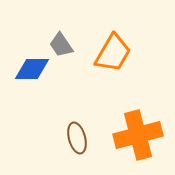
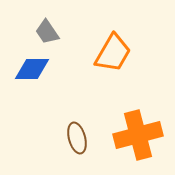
gray trapezoid: moved 14 px left, 13 px up
